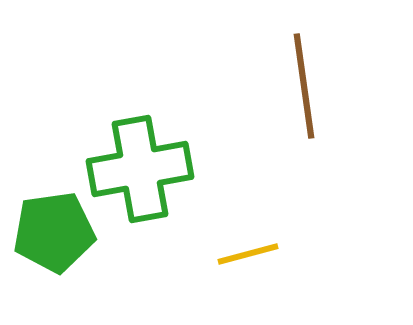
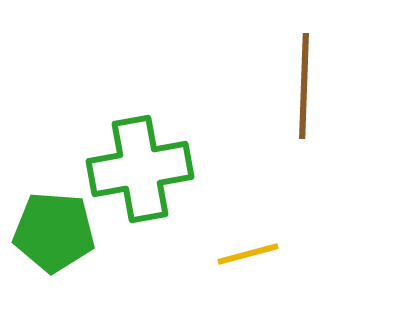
brown line: rotated 10 degrees clockwise
green pentagon: rotated 12 degrees clockwise
